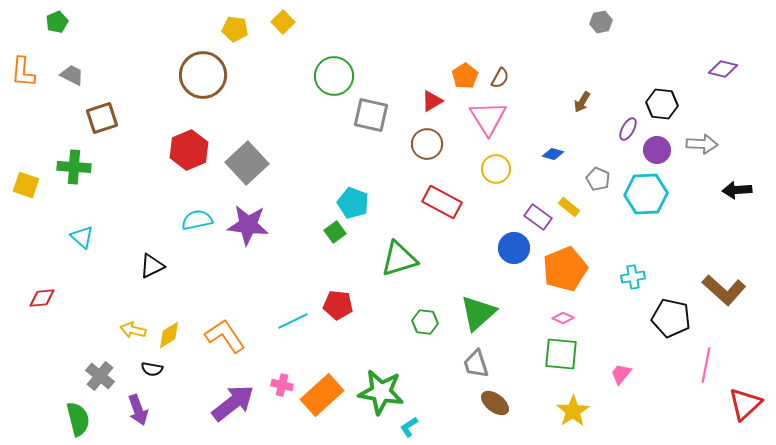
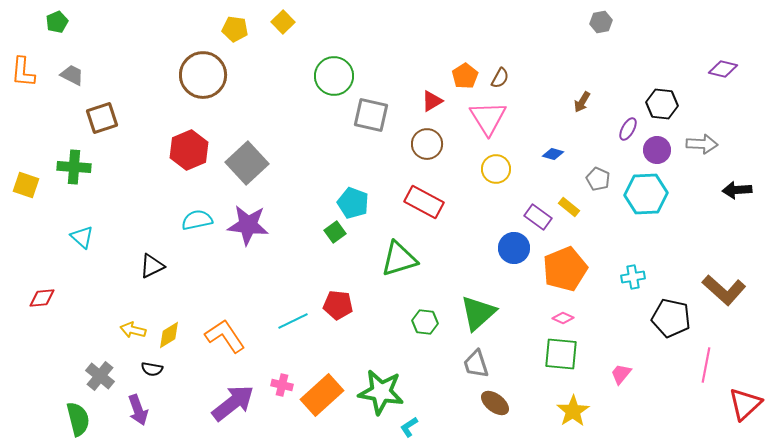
red rectangle at (442, 202): moved 18 px left
